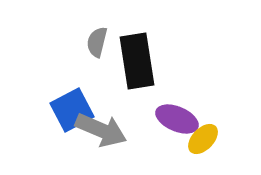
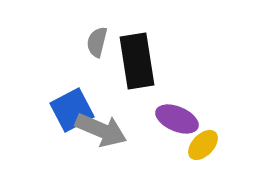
yellow ellipse: moved 6 px down
